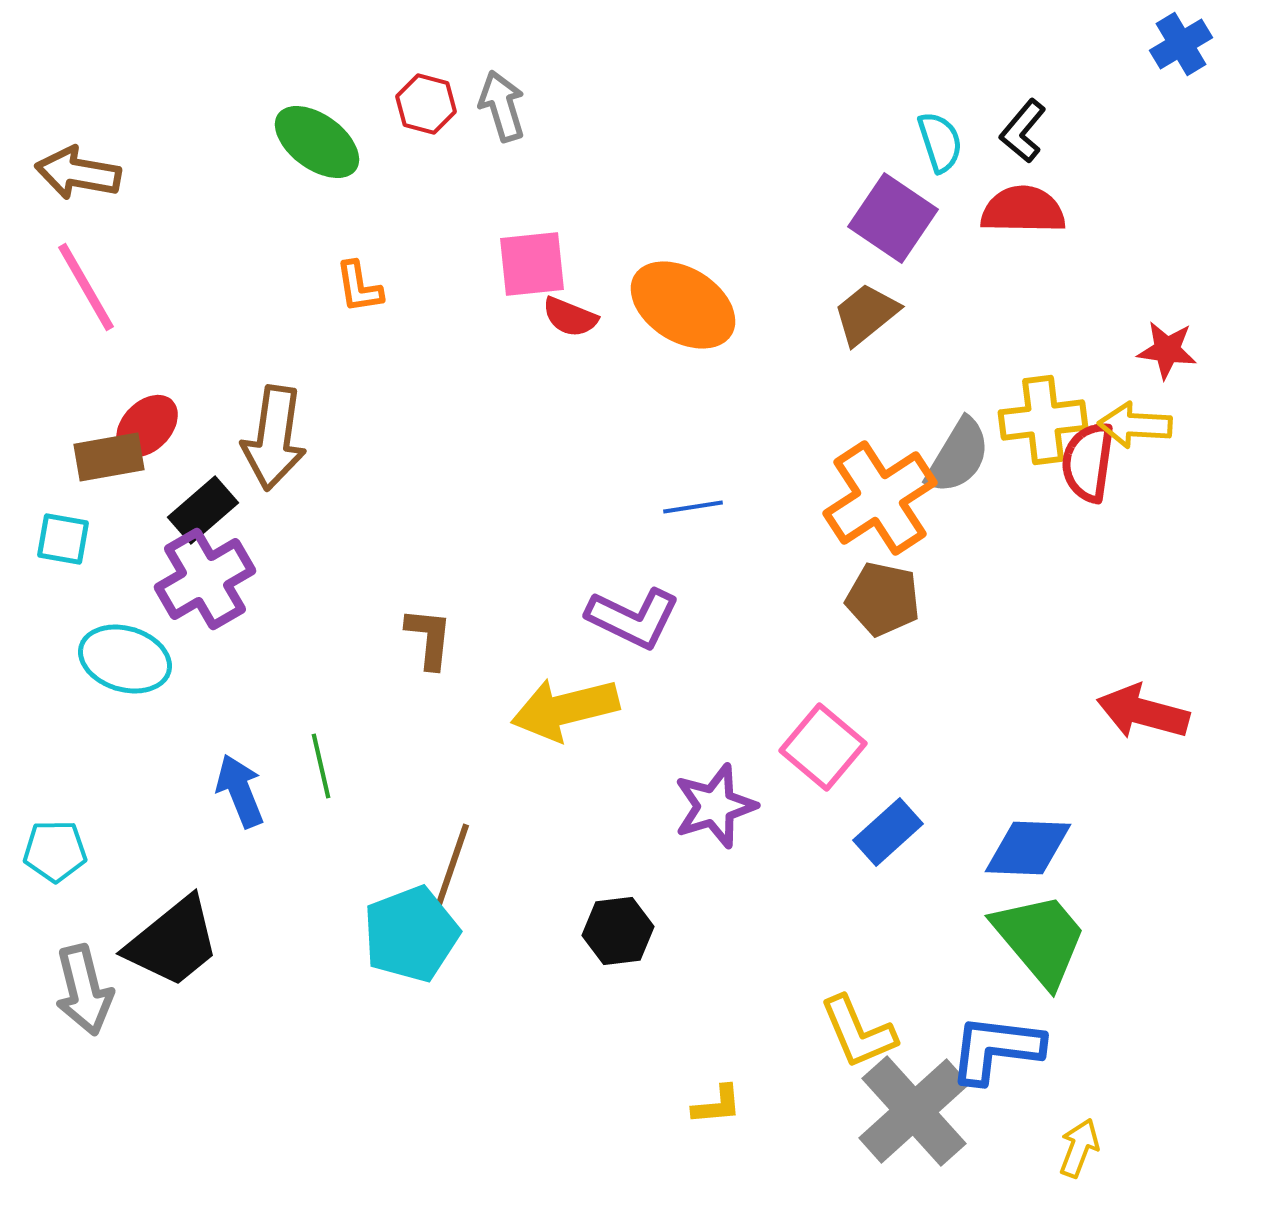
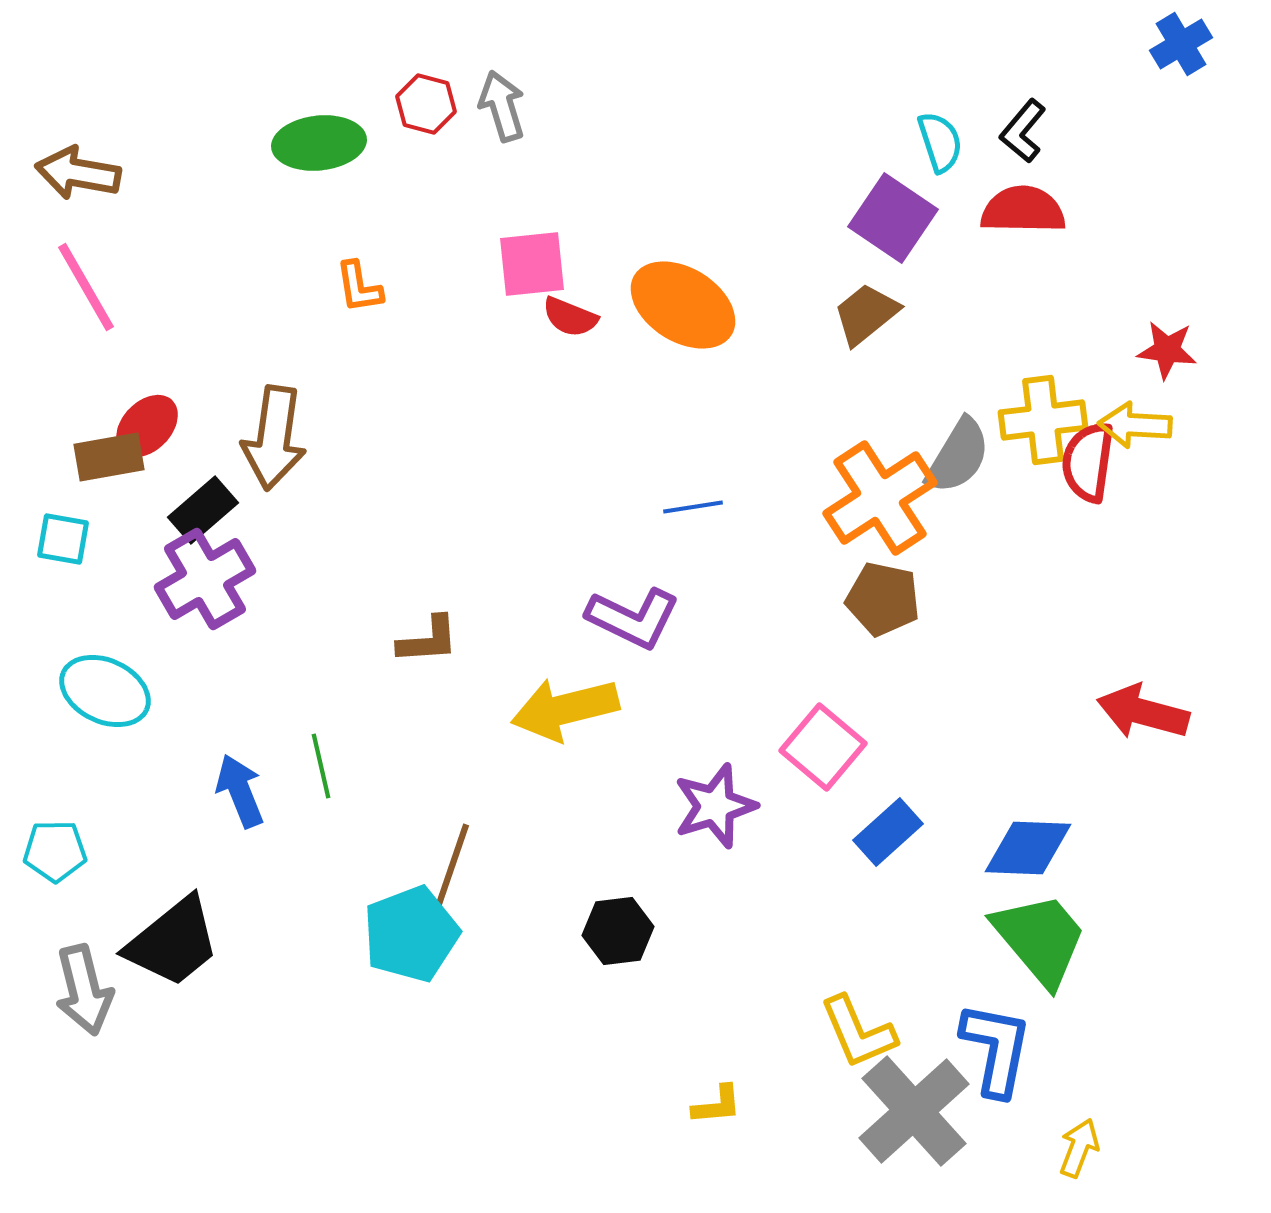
green ellipse at (317, 142): moved 2 px right, 1 px down; rotated 42 degrees counterclockwise
brown L-shape at (429, 638): moved 1 px left, 2 px down; rotated 80 degrees clockwise
cyan ellipse at (125, 659): moved 20 px left, 32 px down; rotated 8 degrees clockwise
blue L-shape at (996, 1049): rotated 94 degrees clockwise
